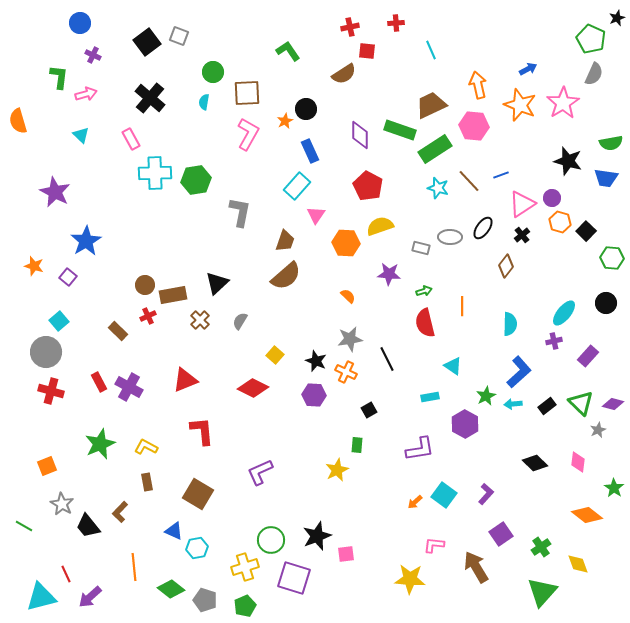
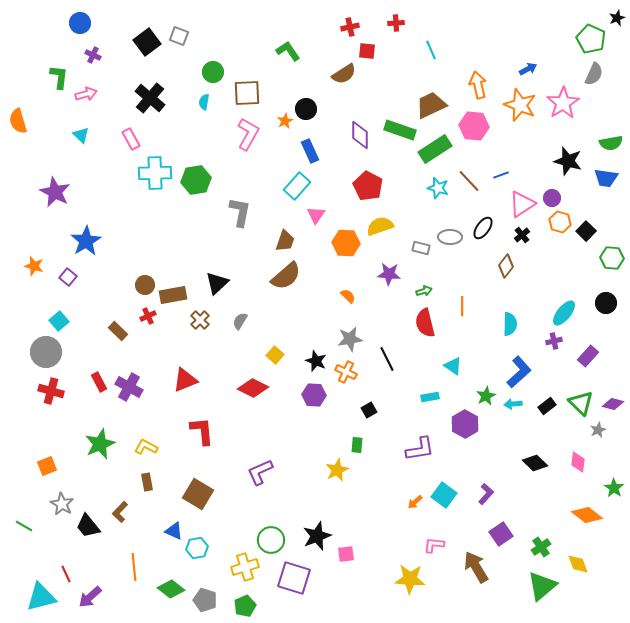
green triangle at (542, 592): moved 6 px up; rotated 8 degrees clockwise
